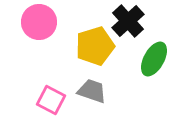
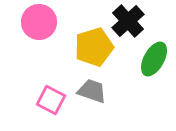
yellow pentagon: moved 1 px left, 1 px down
